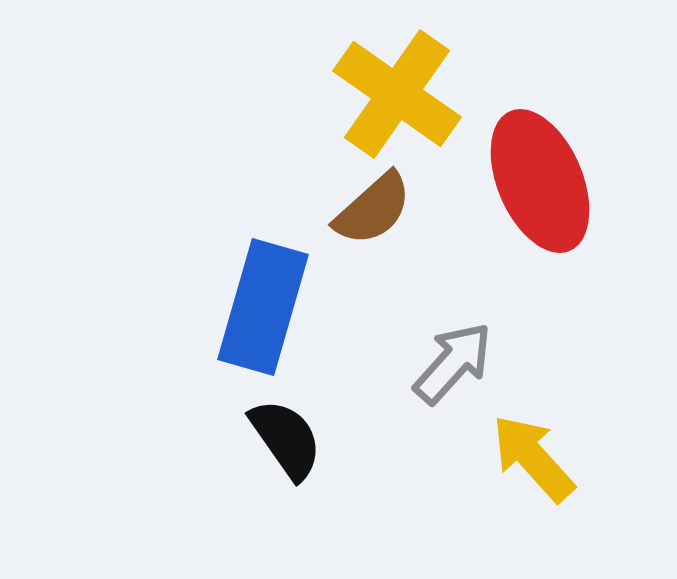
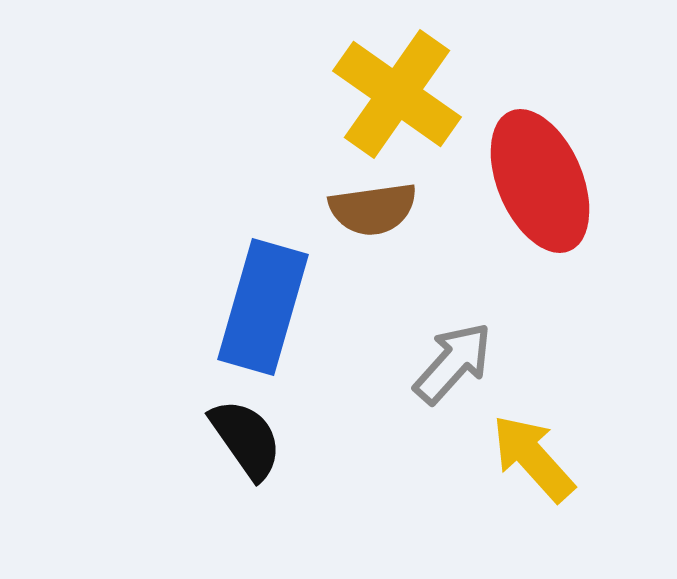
brown semicircle: rotated 34 degrees clockwise
black semicircle: moved 40 px left
